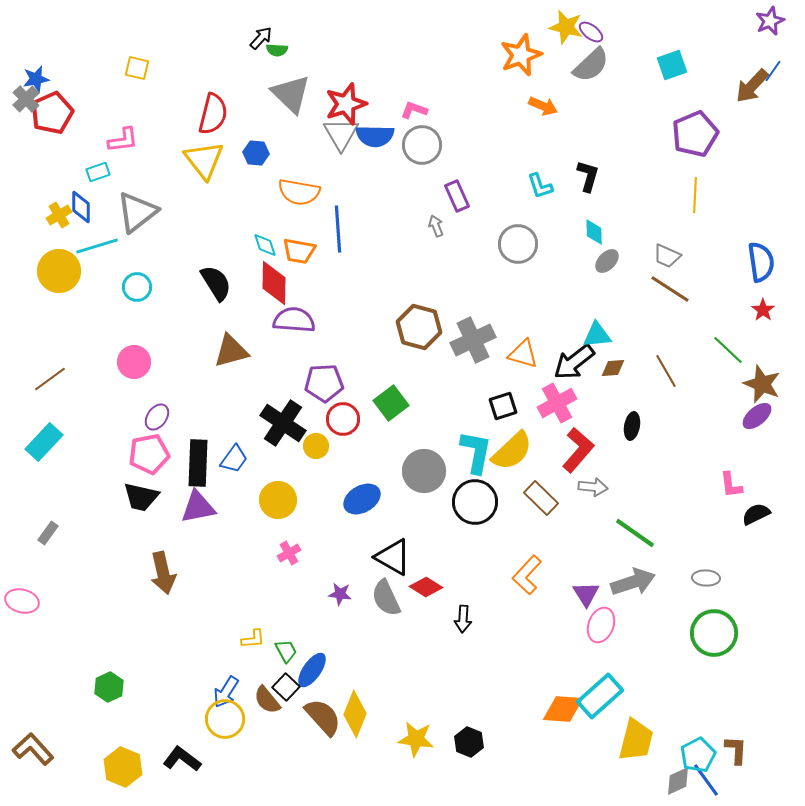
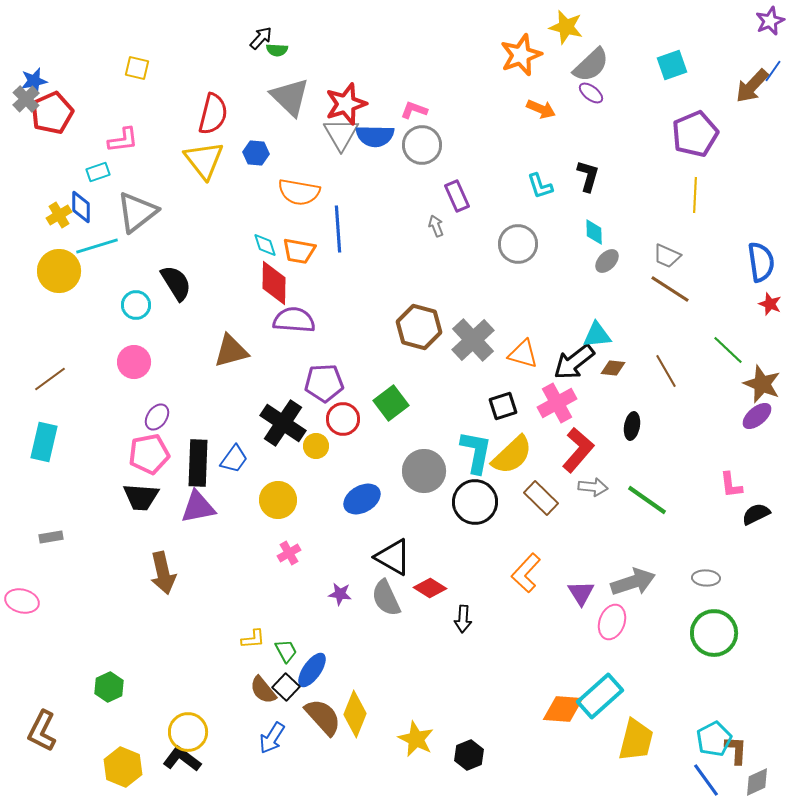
purple ellipse at (591, 32): moved 61 px down
blue star at (36, 79): moved 2 px left, 2 px down
gray triangle at (291, 94): moved 1 px left, 3 px down
orange arrow at (543, 106): moved 2 px left, 3 px down
black semicircle at (216, 283): moved 40 px left
cyan circle at (137, 287): moved 1 px left, 18 px down
red star at (763, 310): moved 7 px right, 6 px up; rotated 15 degrees counterclockwise
gray cross at (473, 340): rotated 18 degrees counterclockwise
brown diamond at (613, 368): rotated 10 degrees clockwise
cyan rectangle at (44, 442): rotated 30 degrees counterclockwise
yellow semicircle at (512, 451): moved 4 px down
black trapezoid at (141, 497): rotated 9 degrees counterclockwise
gray rectangle at (48, 533): moved 3 px right, 4 px down; rotated 45 degrees clockwise
green line at (635, 533): moved 12 px right, 33 px up
orange L-shape at (527, 575): moved 1 px left, 2 px up
red diamond at (426, 587): moved 4 px right, 1 px down
purple triangle at (586, 594): moved 5 px left, 1 px up
pink ellipse at (601, 625): moved 11 px right, 3 px up
blue arrow at (226, 692): moved 46 px right, 46 px down
brown semicircle at (267, 700): moved 4 px left, 10 px up
yellow circle at (225, 719): moved 37 px left, 13 px down
yellow star at (416, 739): rotated 18 degrees clockwise
black hexagon at (469, 742): moved 13 px down; rotated 16 degrees clockwise
brown L-shape at (33, 749): moved 9 px right, 18 px up; rotated 111 degrees counterclockwise
cyan pentagon at (698, 755): moved 16 px right, 16 px up
gray diamond at (678, 781): moved 79 px right, 1 px down
